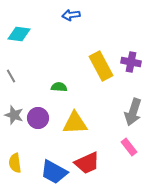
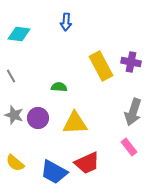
blue arrow: moved 5 px left, 7 px down; rotated 78 degrees counterclockwise
yellow semicircle: rotated 42 degrees counterclockwise
